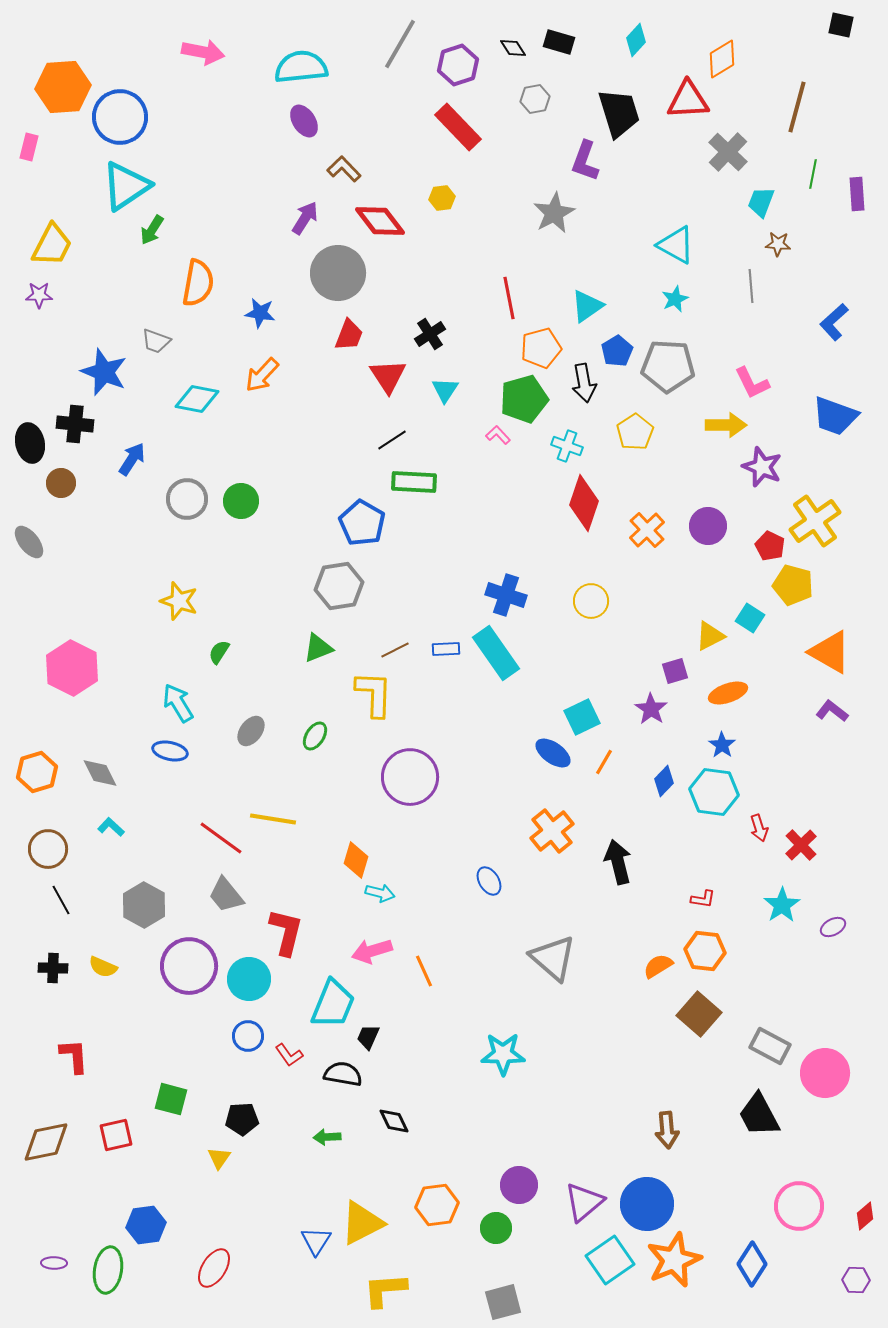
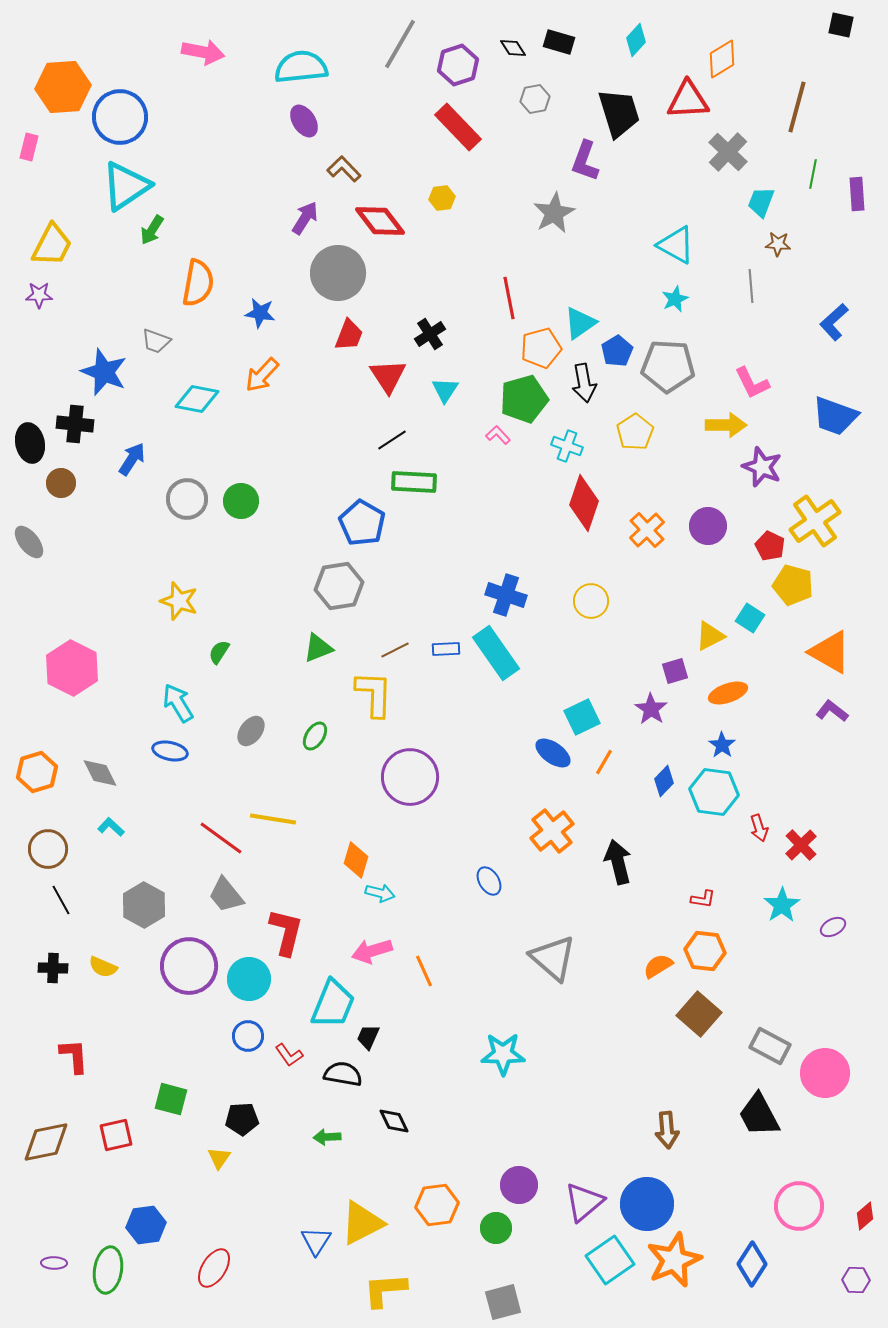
cyan triangle at (587, 306): moved 7 px left, 17 px down
